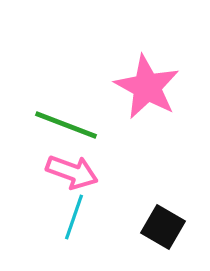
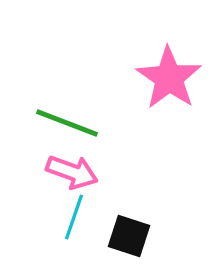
pink star: moved 22 px right, 9 px up; rotated 6 degrees clockwise
green line: moved 1 px right, 2 px up
black square: moved 34 px left, 9 px down; rotated 12 degrees counterclockwise
